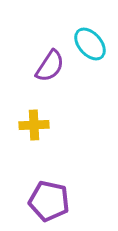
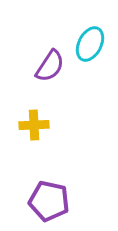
cyan ellipse: rotated 68 degrees clockwise
